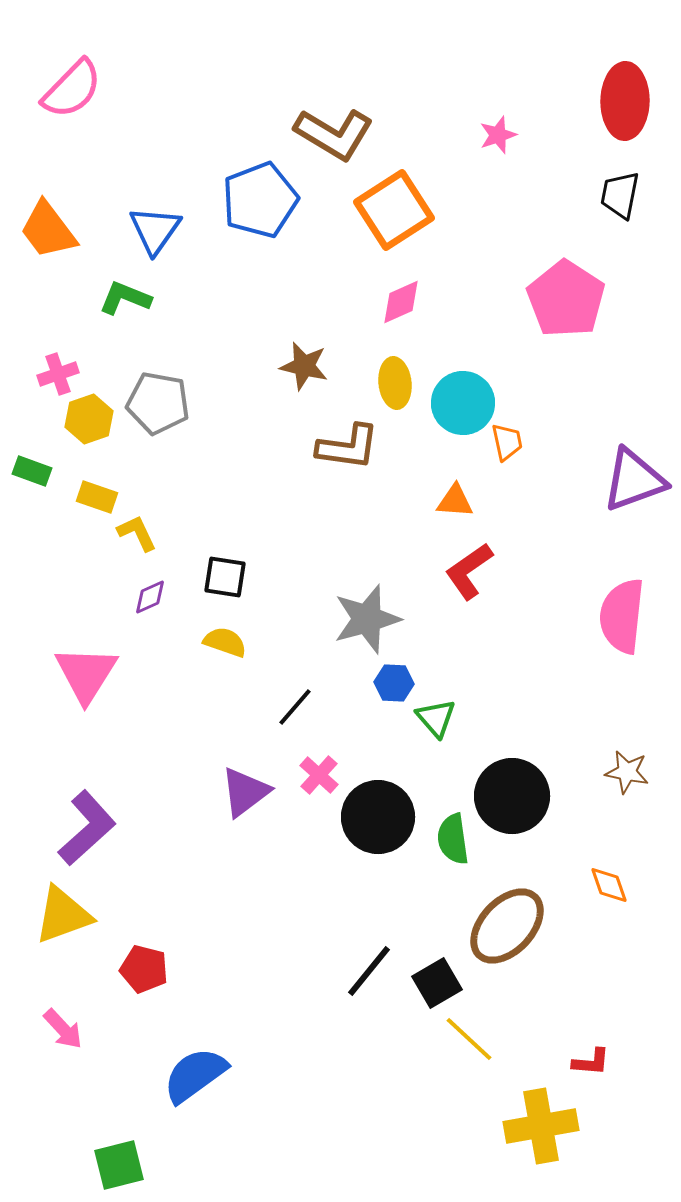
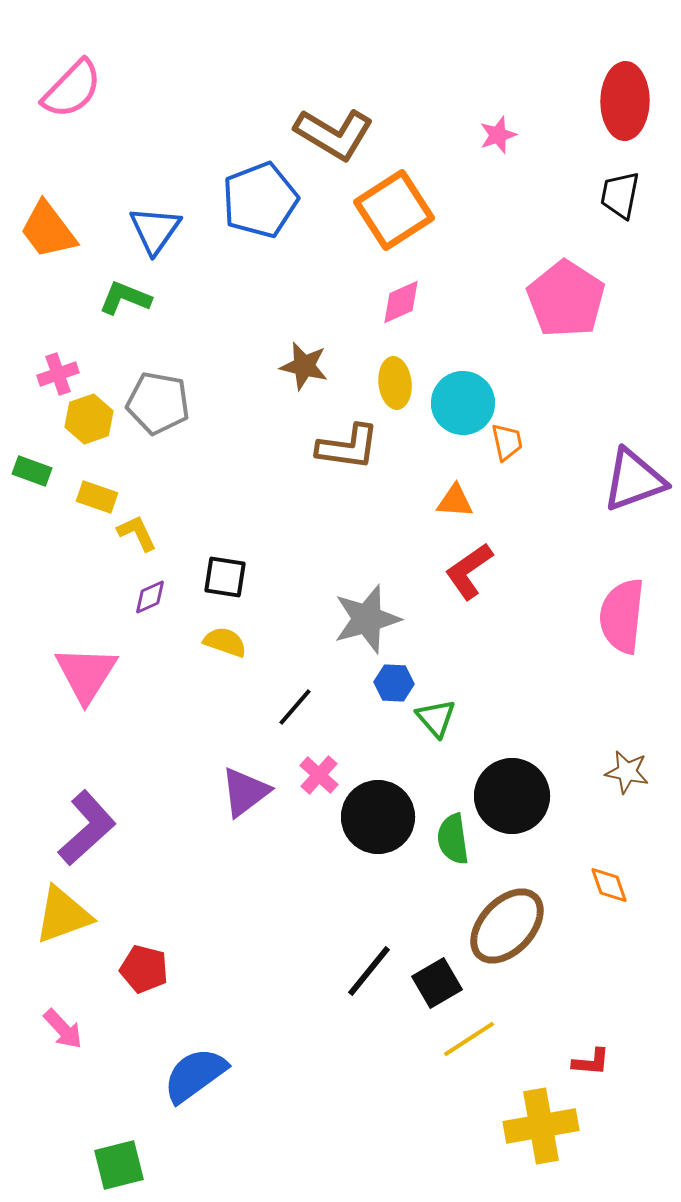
yellow line at (469, 1039): rotated 76 degrees counterclockwise
